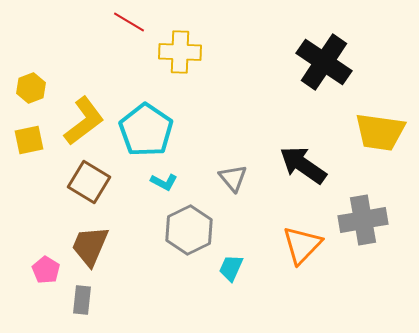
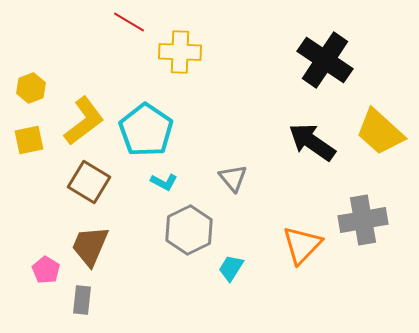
black cross: moved 1 px right, 2 px up
yellow trapezoid: rotated 34 degrees clockwise
black arrow: moved 9 px right, 23 px up
cyan trapezoid: rotated 8 degrees clockwise
